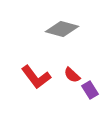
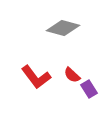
gray diamond: moved 1 px right, 1 px up
purple rectangle: moved 1 px left, 1 px up
